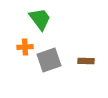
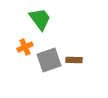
orange cross: rotated 21 degrees counterclockwise
brown rectangle: moved 12 px left, 1 px up
